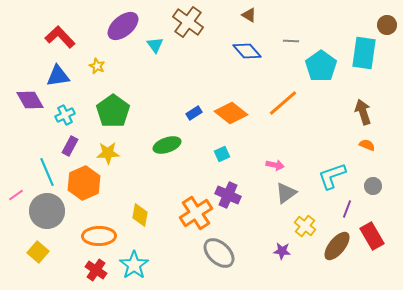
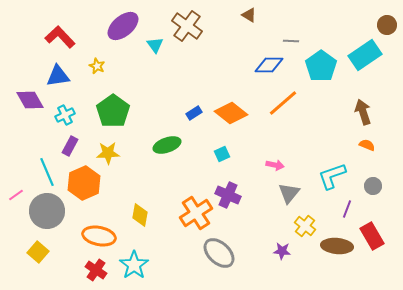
brown cross at (188, 22): moved 1 px left, 4 px down
blue diamond at (247, 51): moved 22 px right, 14 px down; rotated 48 degrees counterclockwise
cyan rectangle at (364, 53): moved 1 px right, 2 px down; rotated 48 degrees clockwise
gray triangle at (286, 193): moved 3 px right; rotated 15 degrees counterclockwise
orange ellipse at (99, 236): rotated 12 degrees clockwise
brown ellipse at (337, 246): rotated 56 degrees clockwise
